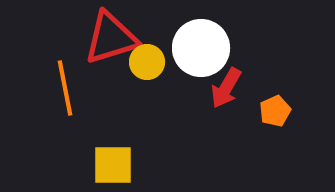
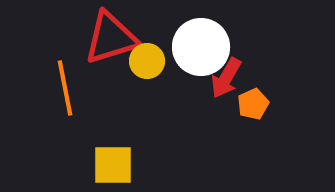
white circle: moved 1 px up
yellow circle: moved 1 px up
red arrow: moved 10 px up
orange pentagon: moved 22 px left, 7 px up
